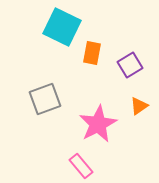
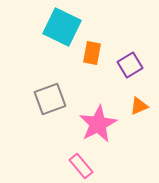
gray square: moved 5 px right
orange triangle: rotated 12 degrees clockwise
